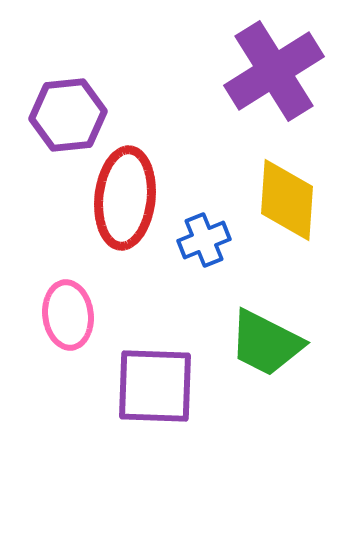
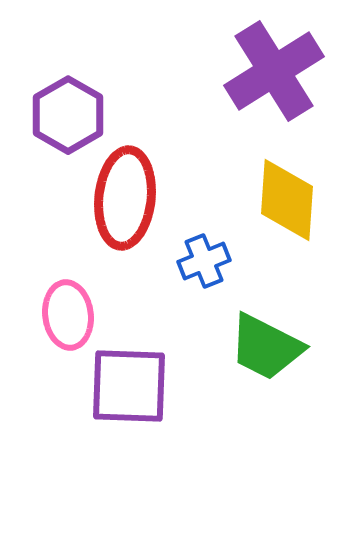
purple hexagon: rotated 24 degrees counterclockwise
blue cross: moved 21 px down
green trapezoid: moved 4 px down
purple square: moved 26 px left
